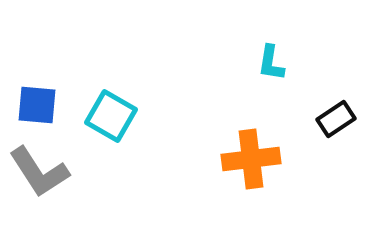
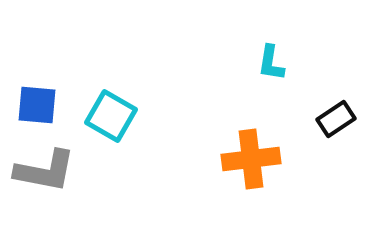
gray L-shape: moved 6 px right, 1 px up; rotated 46 degrees counterclockwise
